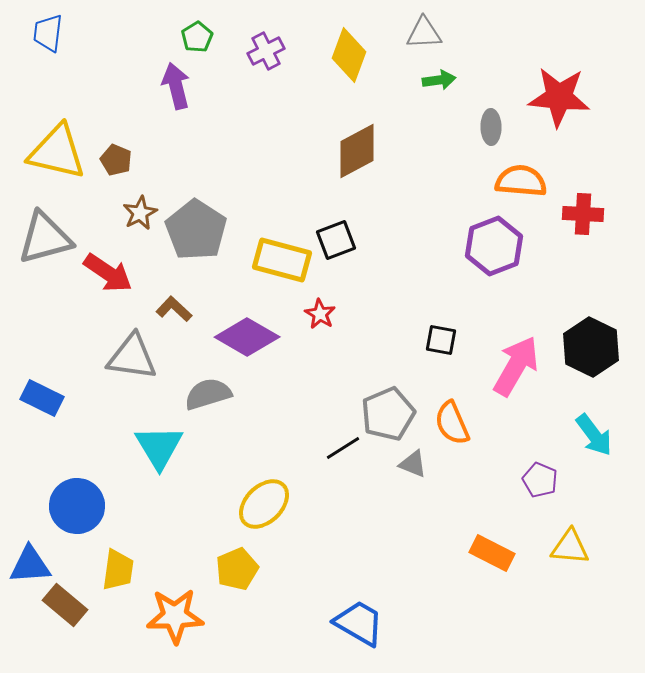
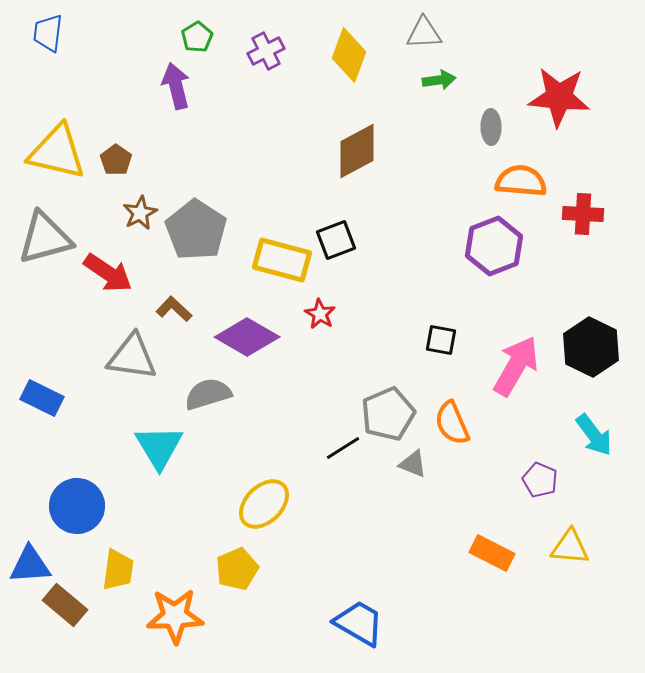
brown pentagon at (116, 160): rotated 12 degrees clockwise
